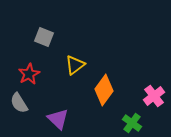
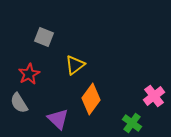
orange diamond: moved 13 px left, 9 px down
